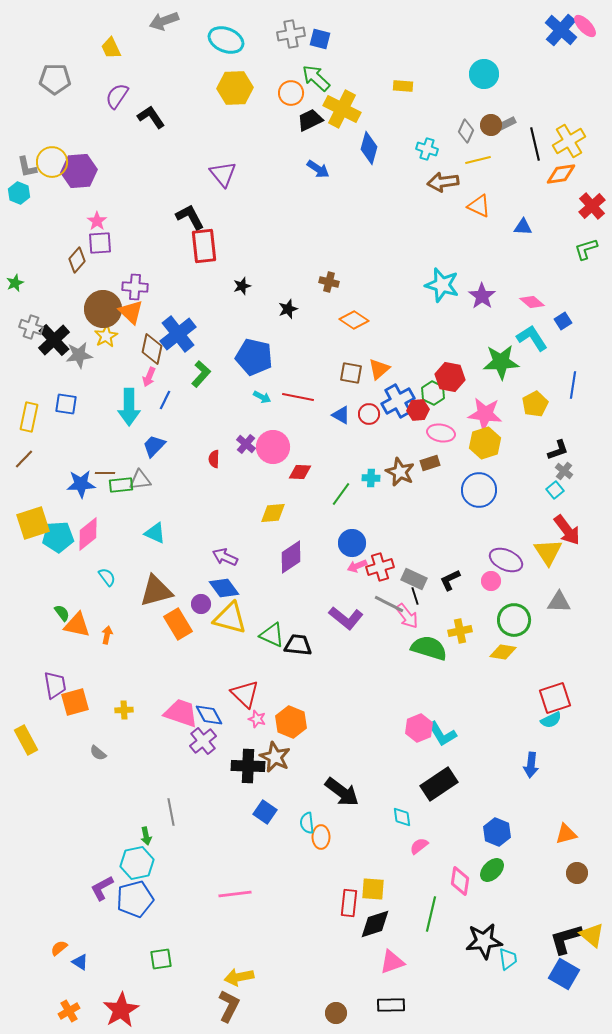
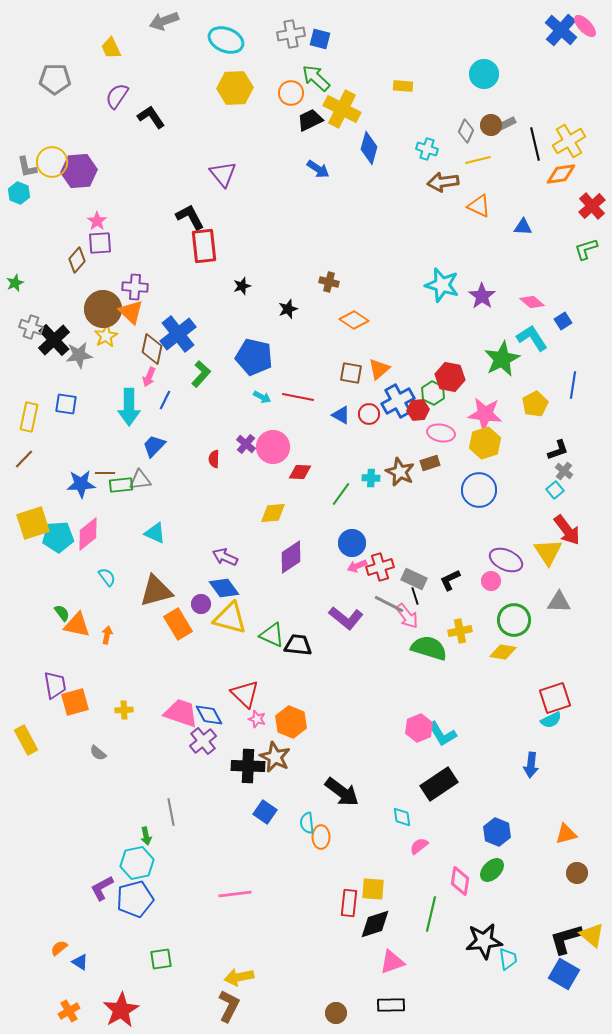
green star at (501, 362): moved 1 px right, 3 px up; rotated 24 degrees counterclockwise
